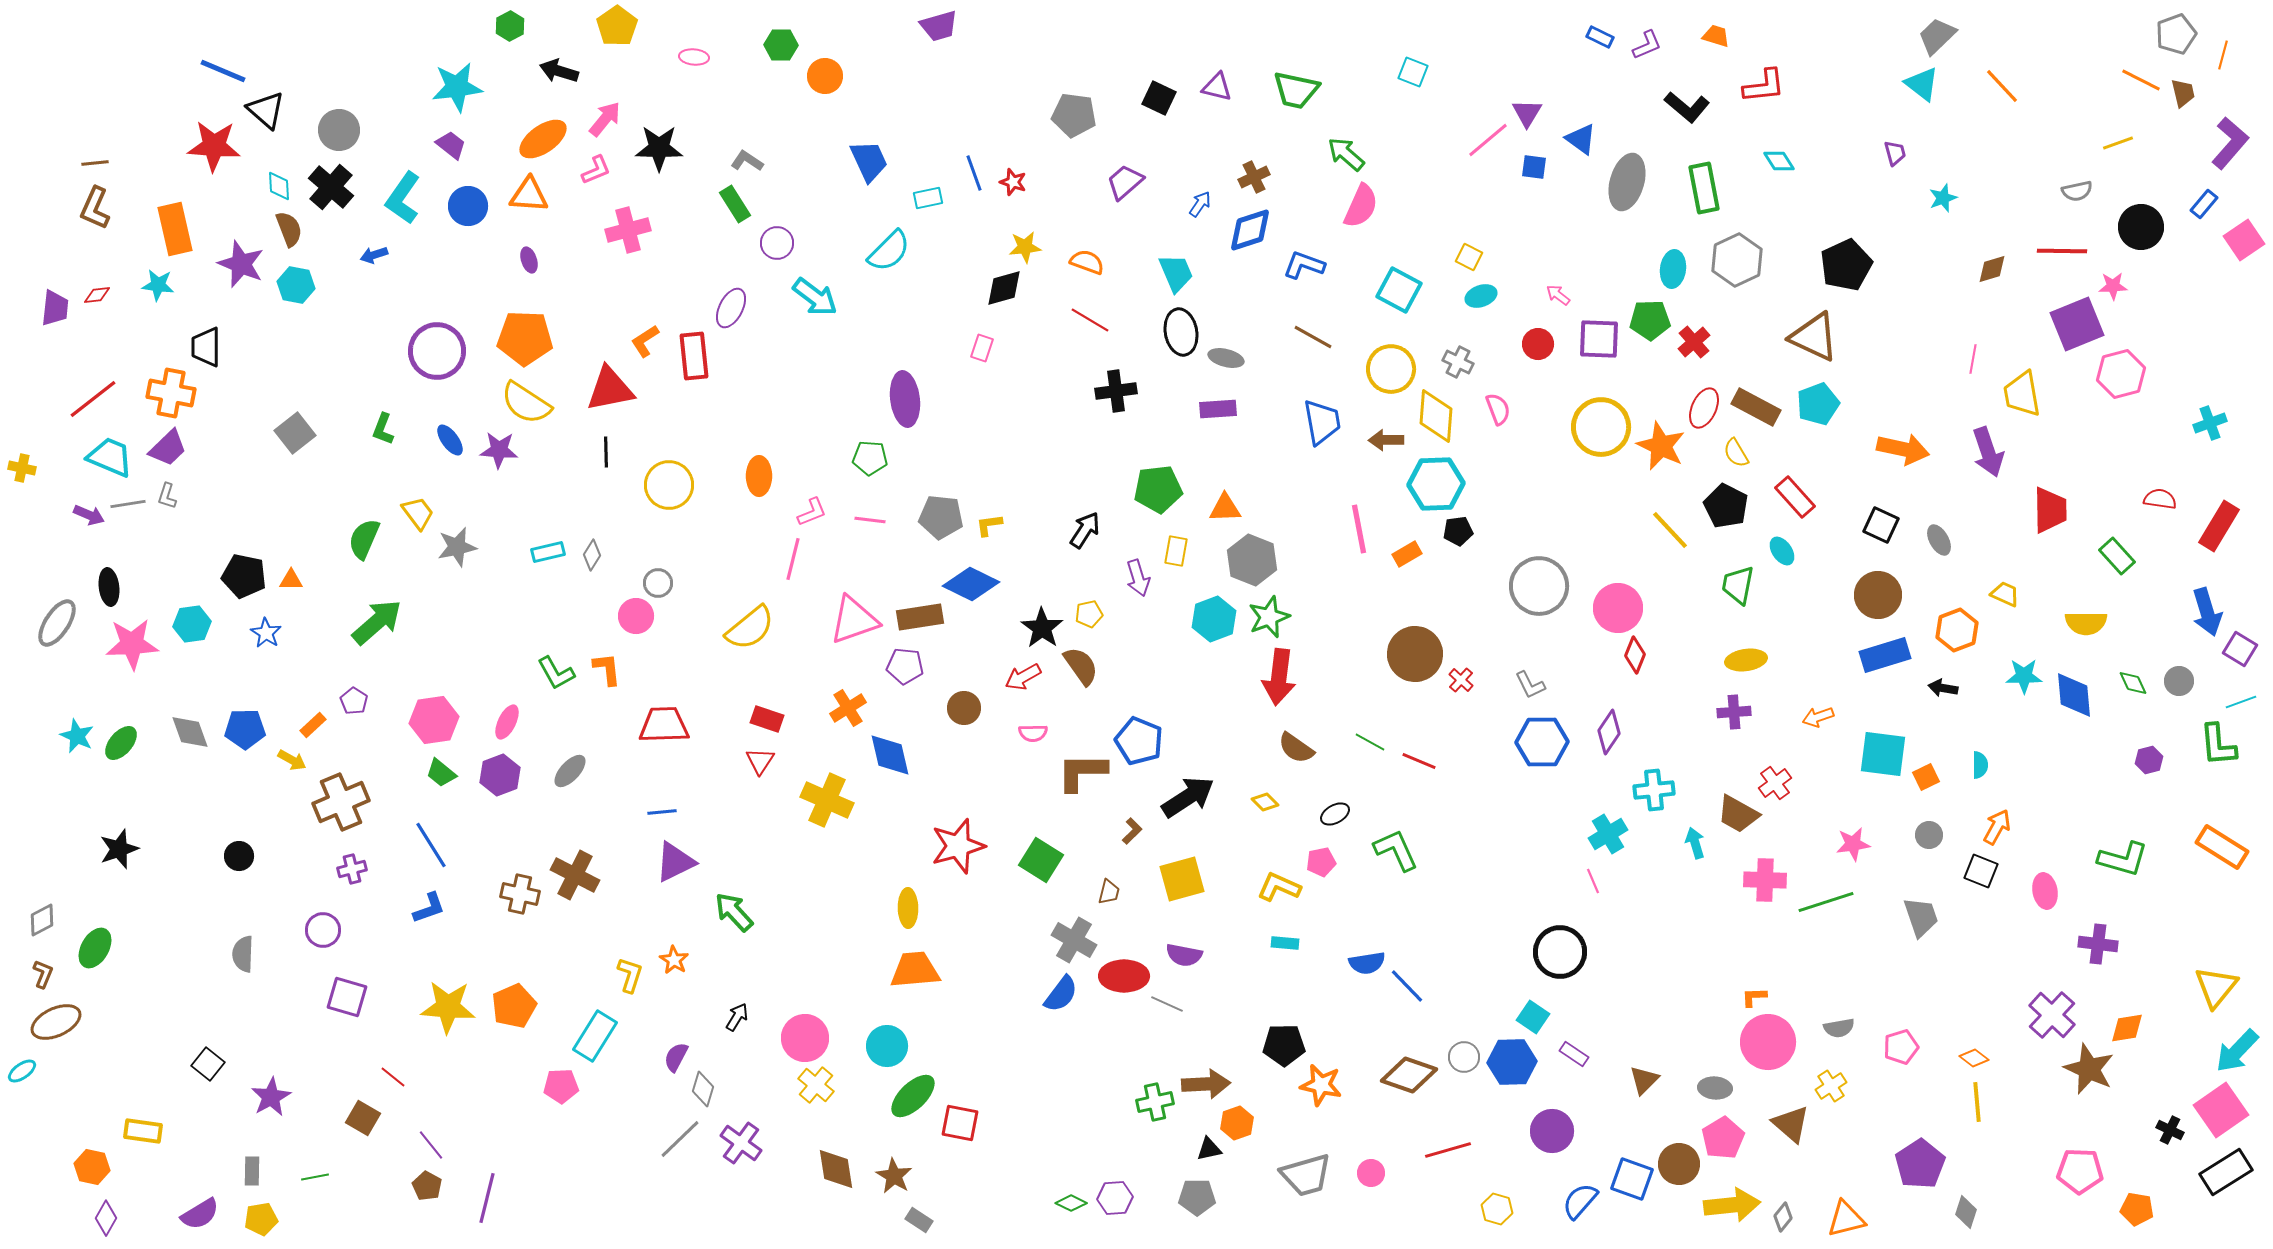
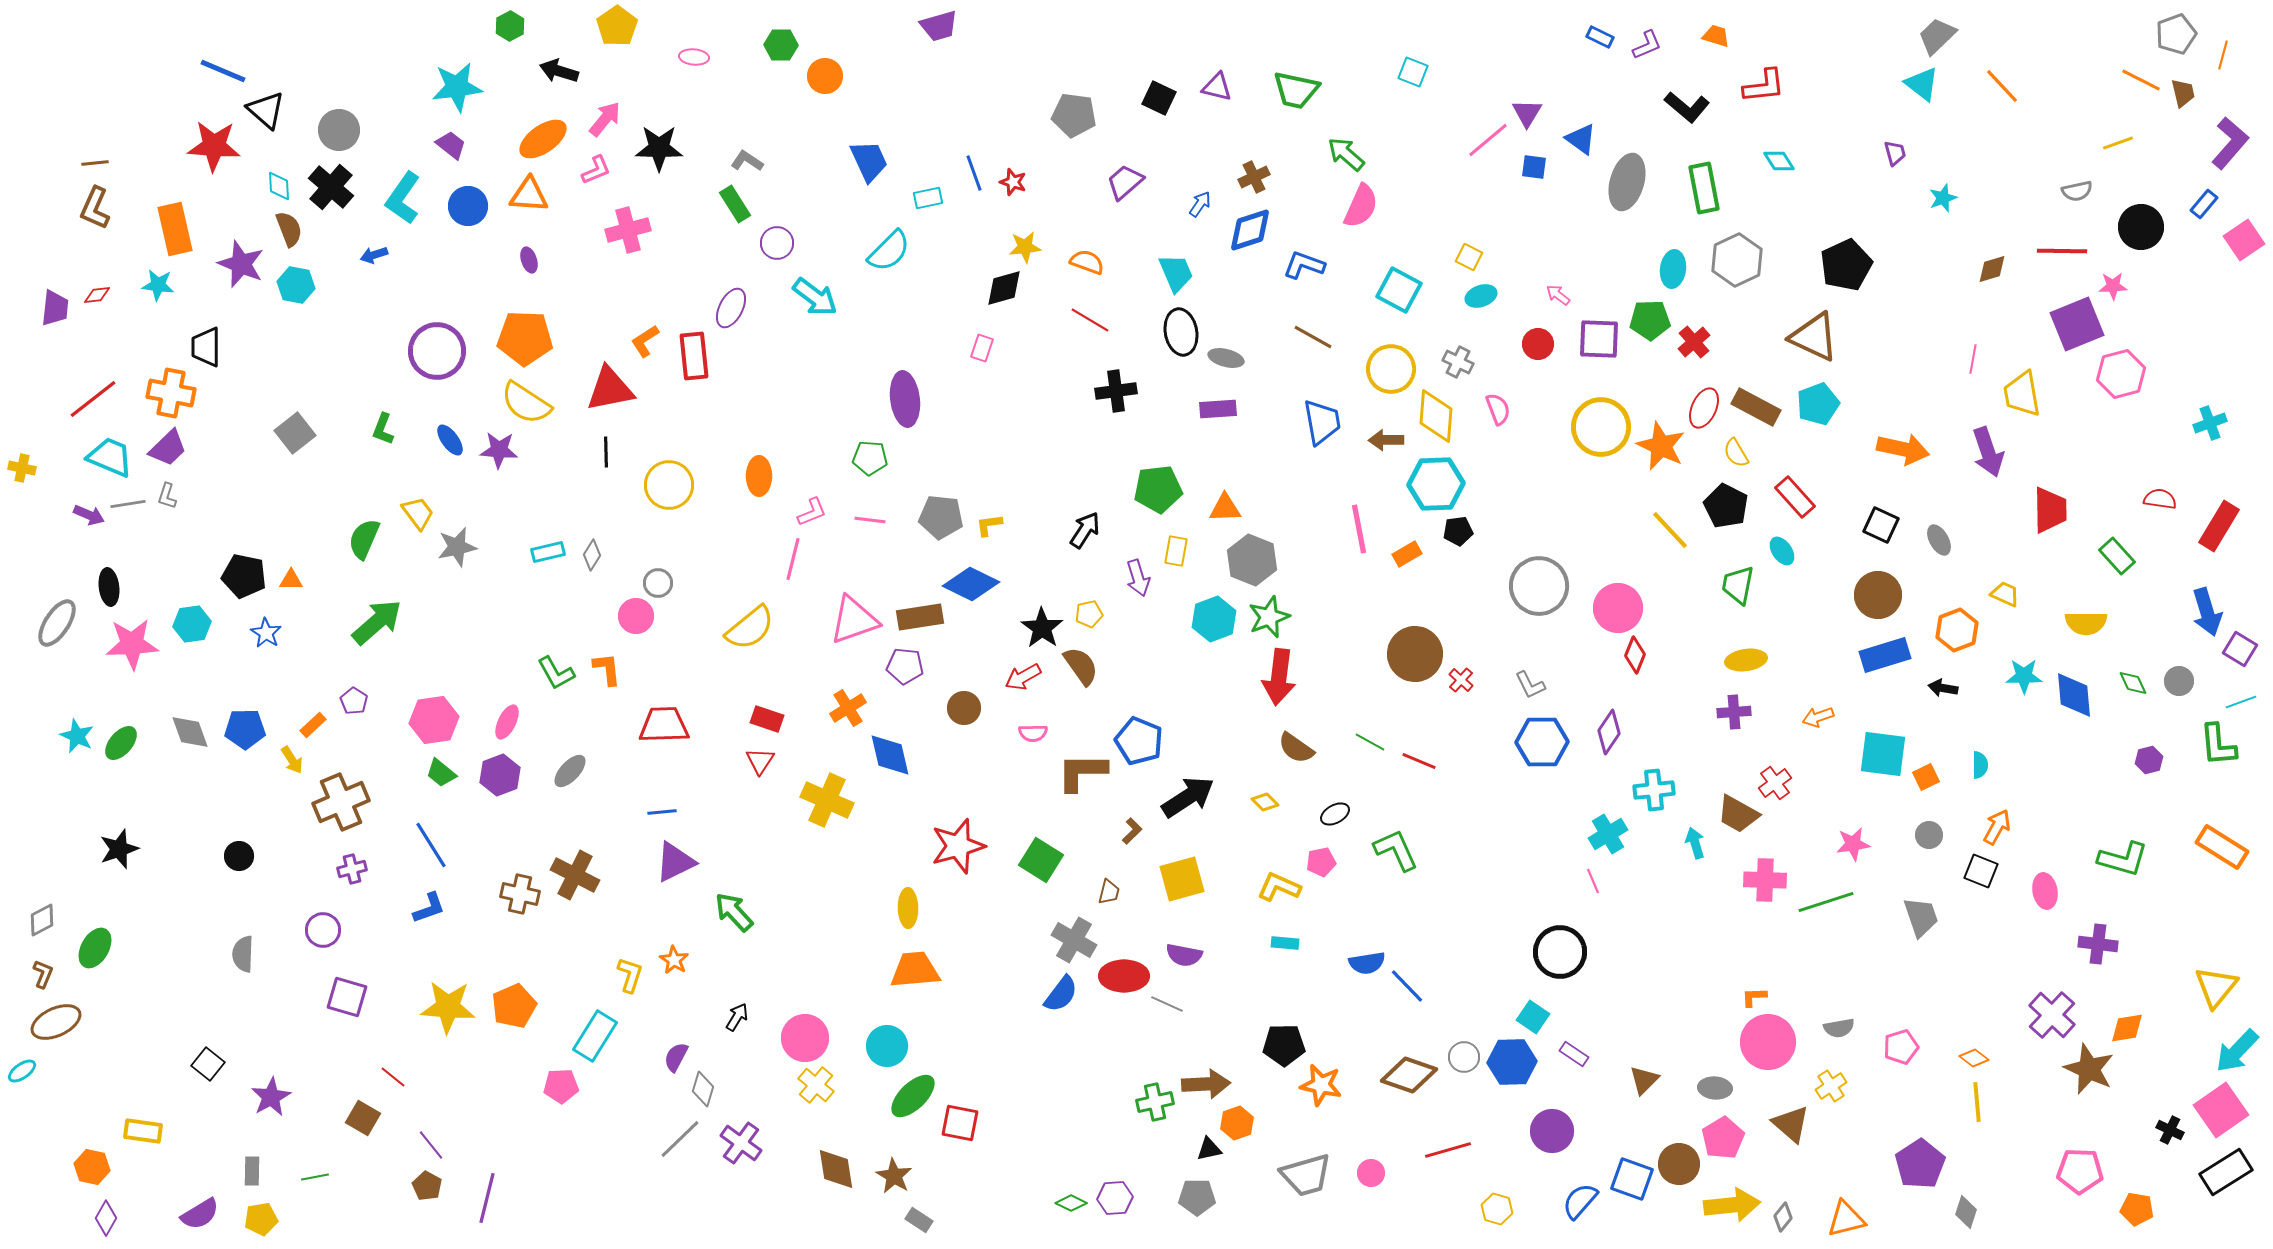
yellow arrow at (292, 760): rotated 28 degrees clockwise
